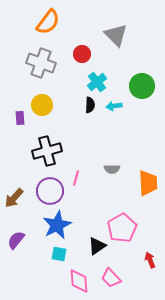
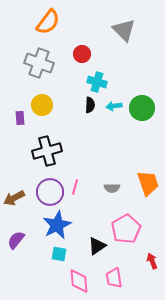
gray triangle: moved 8 px right, 5 px up
gray cross: moved 2 px left
cyan cross: rotated 36 degrees counterclockwise
green circle: moved 22 px down
gray semicircle: moved 19 px down
pink line: moved 1 px left, 9 px down
orange trapezoid: rotated 16 degrees counterclockwise
purple circle: moved 1 px down
brown arrow: rotated 20 degrees clockwise
pink pentagon: moved 4 px right, 1 px down
red arrow: moved 2 px right, 1 px down
pink trapezoid: moved 3 px right; rotated 35 degrees clockwise
